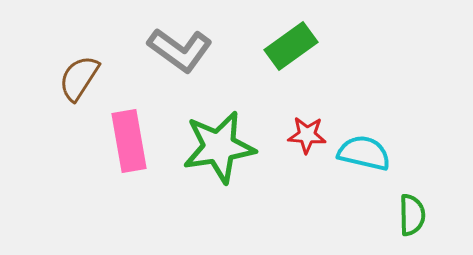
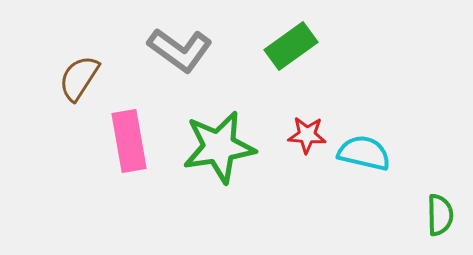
green semicircle: moved 28 px right
